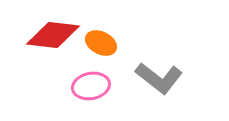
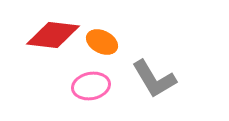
orange ellipse: moved 1 px right, 1 px up
gray L-shape: moved 5 px left, 1 px down; rotated 21 degrees clockwise
